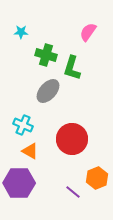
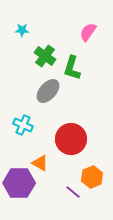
cyan star: moved 1 px right, 2 px up
green cross: moved 1 px left, 1 px down; rotated 20 degrees clockwise
red circle: moved 1 px left
orange triangle: moved 10 px right, 12 px down
orange hexagon: moved 5 px left, 1 px up
